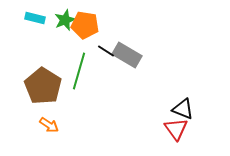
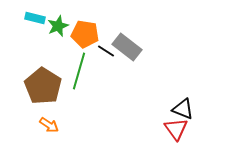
green star: moved 7 px left, 6 px down
orange pentagon: moved 9 px down
gray rectangle: moved 8 px up; rotated 8 degrees clockwise
